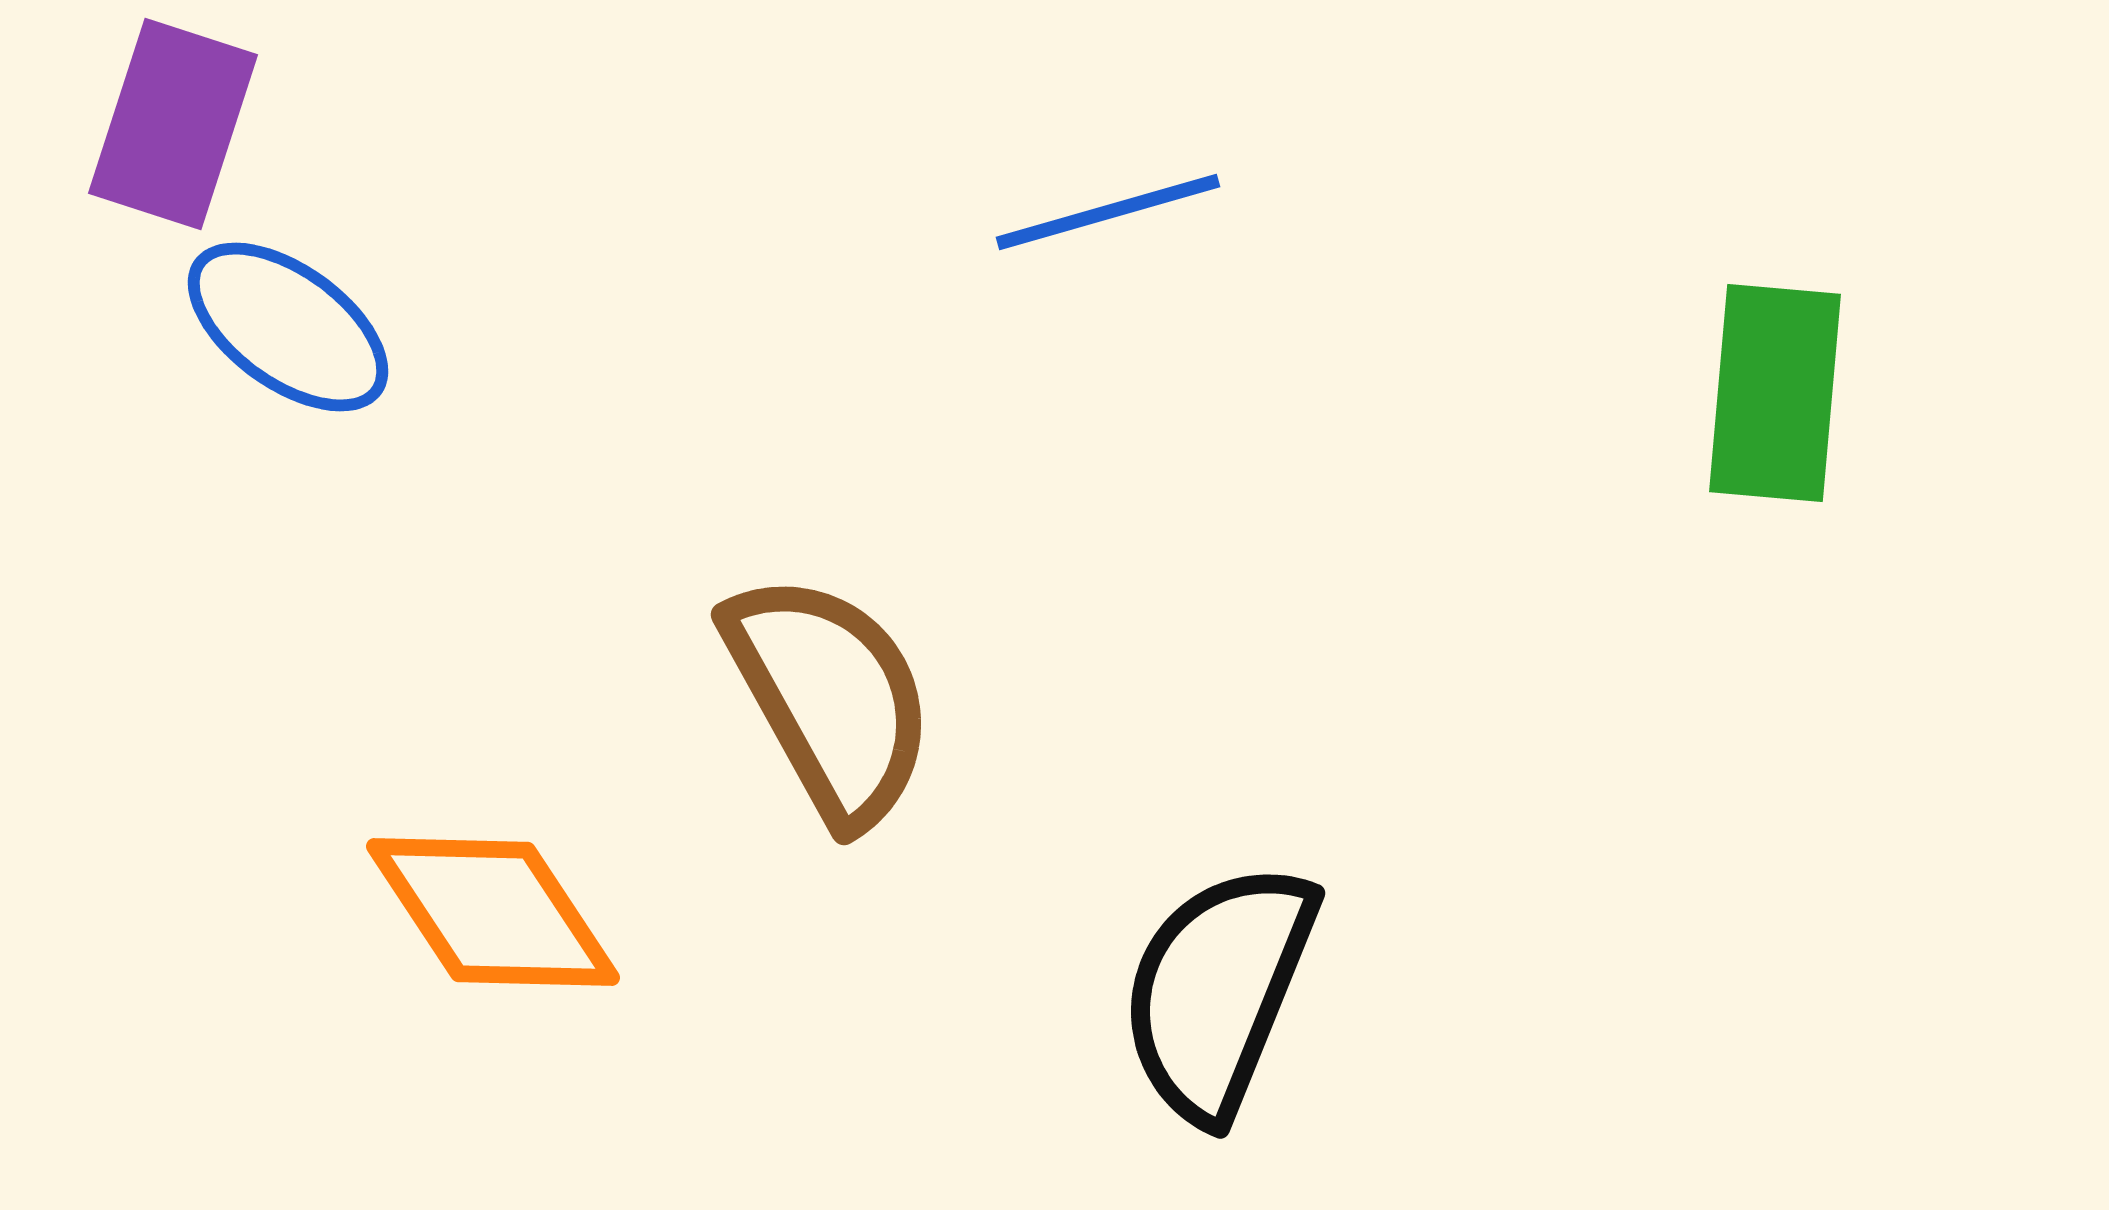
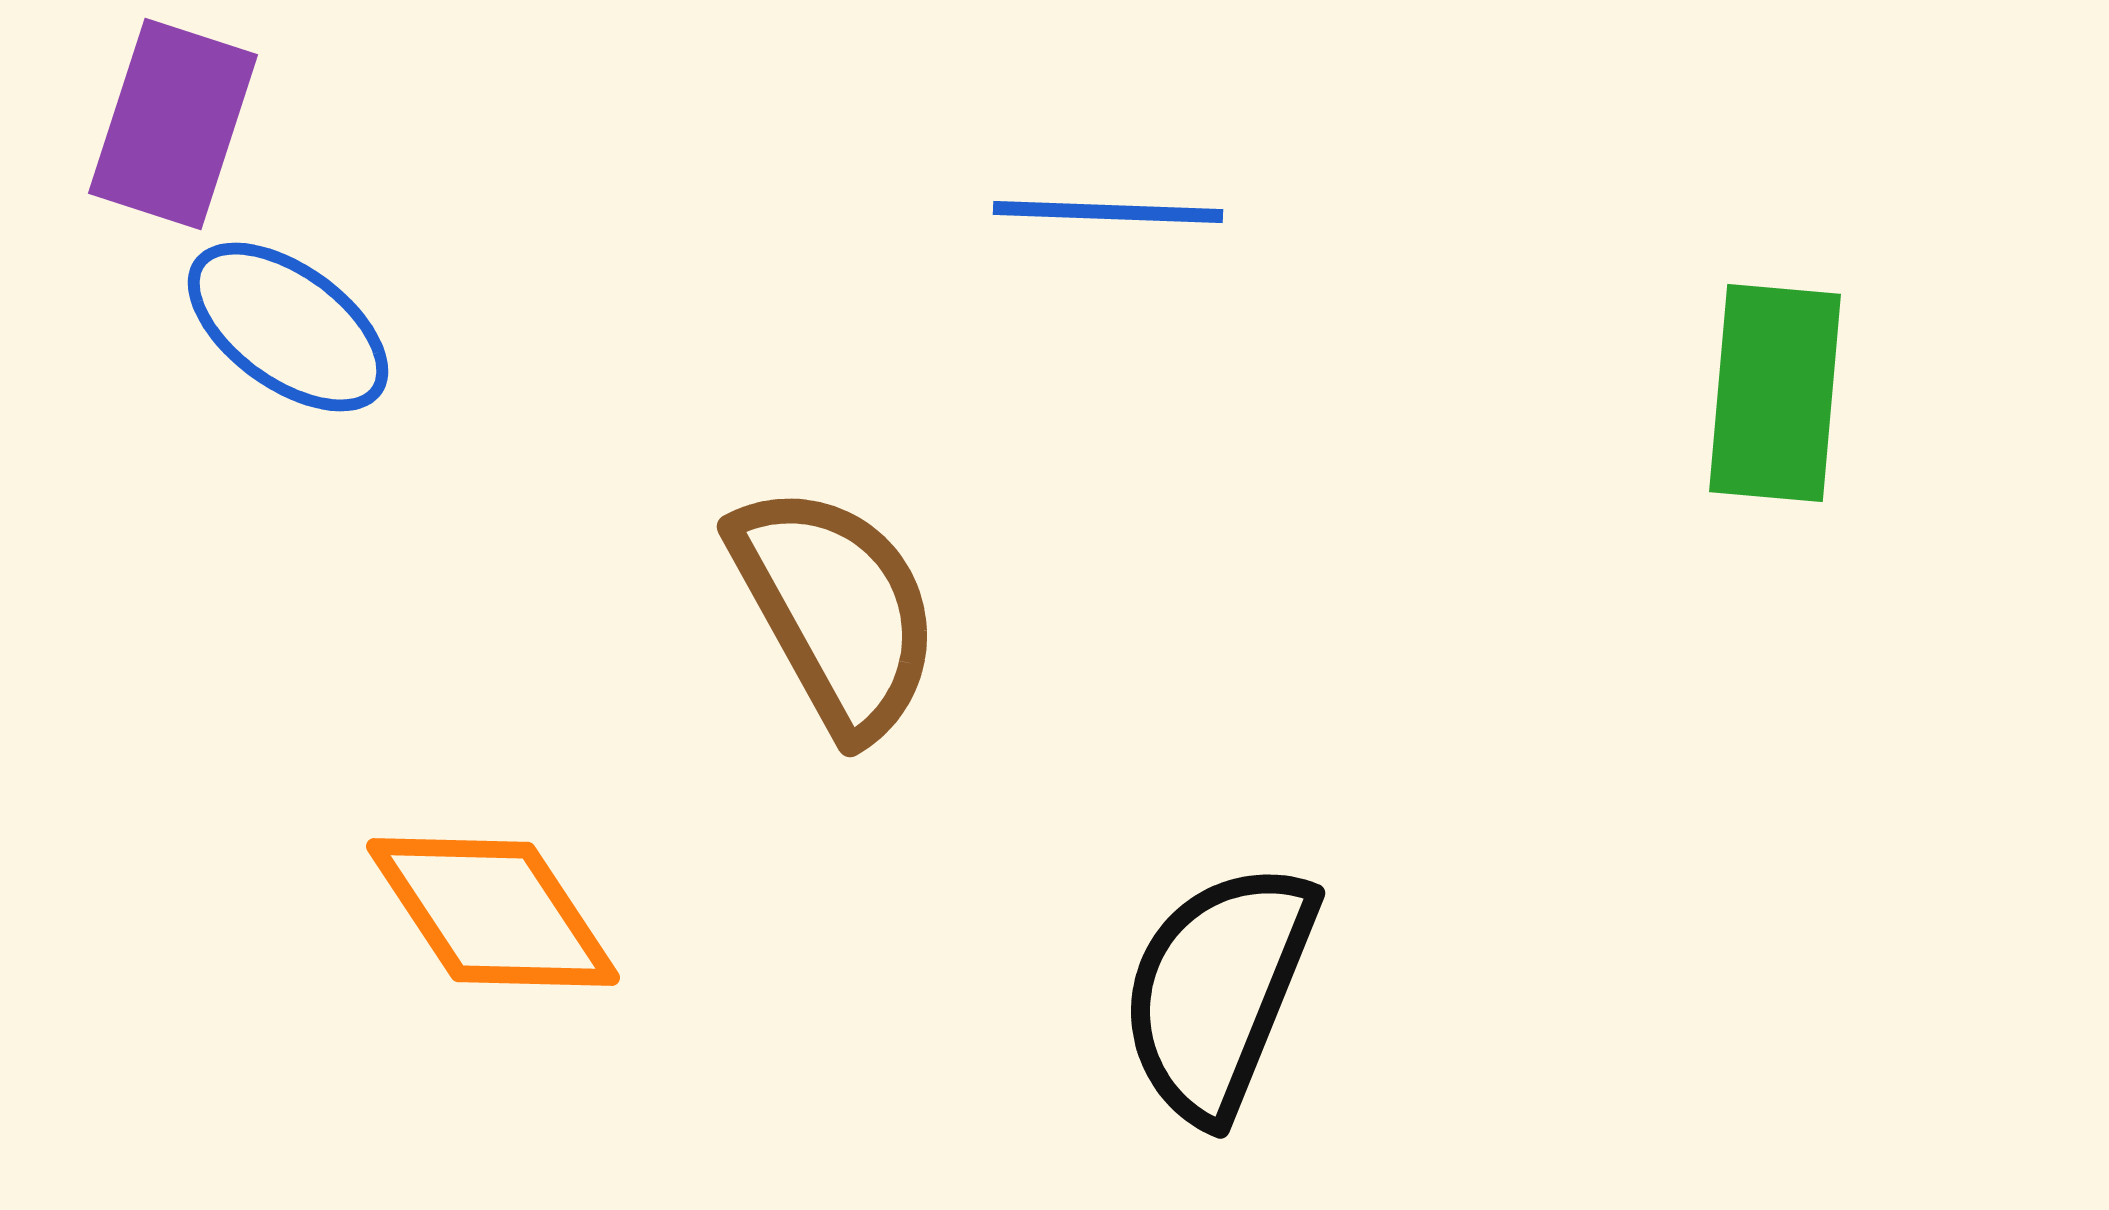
blue line: rotated 18 degrees clockwise
brown semicircle: moved 6 px right, 88 px up
